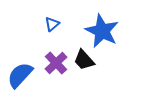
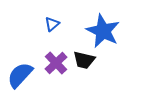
blue star: moved 1 px right
black trapezoid: rotated 35 degrees counterclockwise
